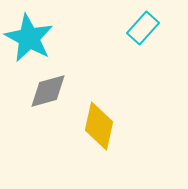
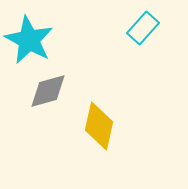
cyan star: moved 2 px down
